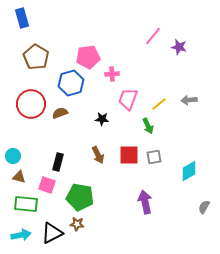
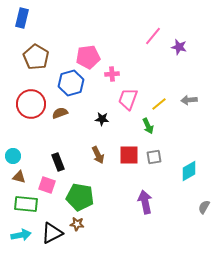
blue rectangle: rotated 30 degrees clockwise
black rectangle: rotated 36 degrees counterclockwise
